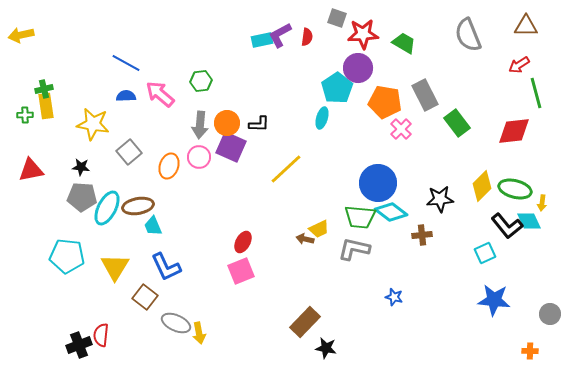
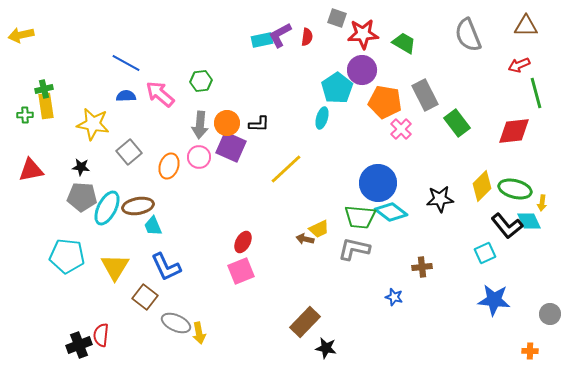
red arrow at (519, 65): rotated 10 degrees clockwise
purple circle at (358, 68): moved 4 px right, 2 px down
brown cross at (422, 235): moved 32 px down
